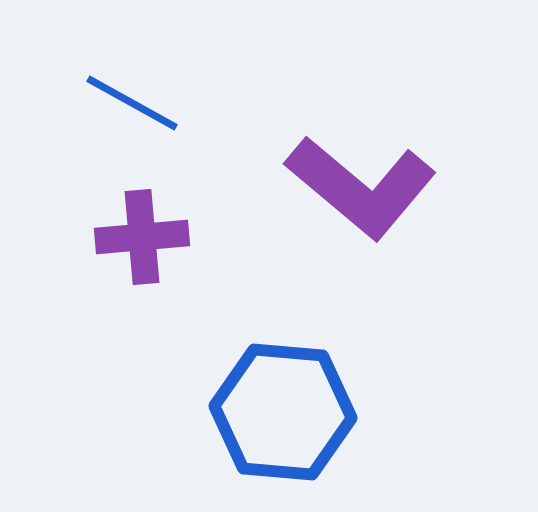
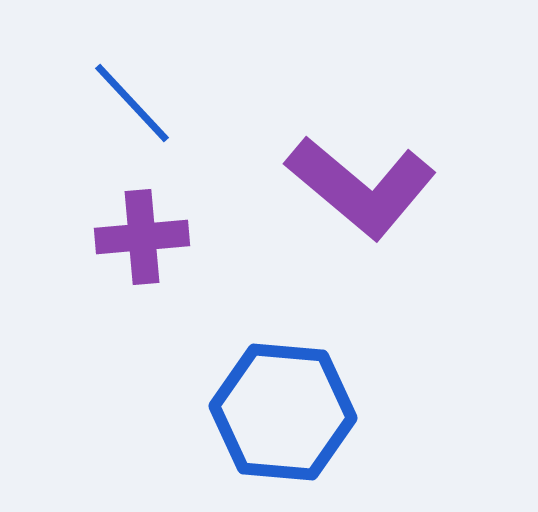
blue line: rotated 18 degrees clockwise
